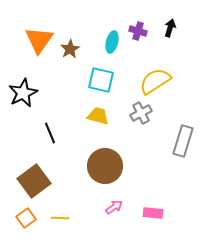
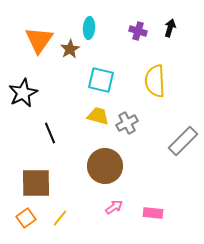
cyan ellipse: moved 23 px left, 14 px up; rotated 10 degrees counterclockwise
yellow semicircle: rotated 60 degrees counterclockwise
gray cross: moved 14 px left, 10 px down
gray rectangle: rotated 28 degrees clockwise
brown square: moved 2 px right, 2 px down; rotated 36 degrees clockwise
yellow line: rotated 54 degrees counterclockwise
